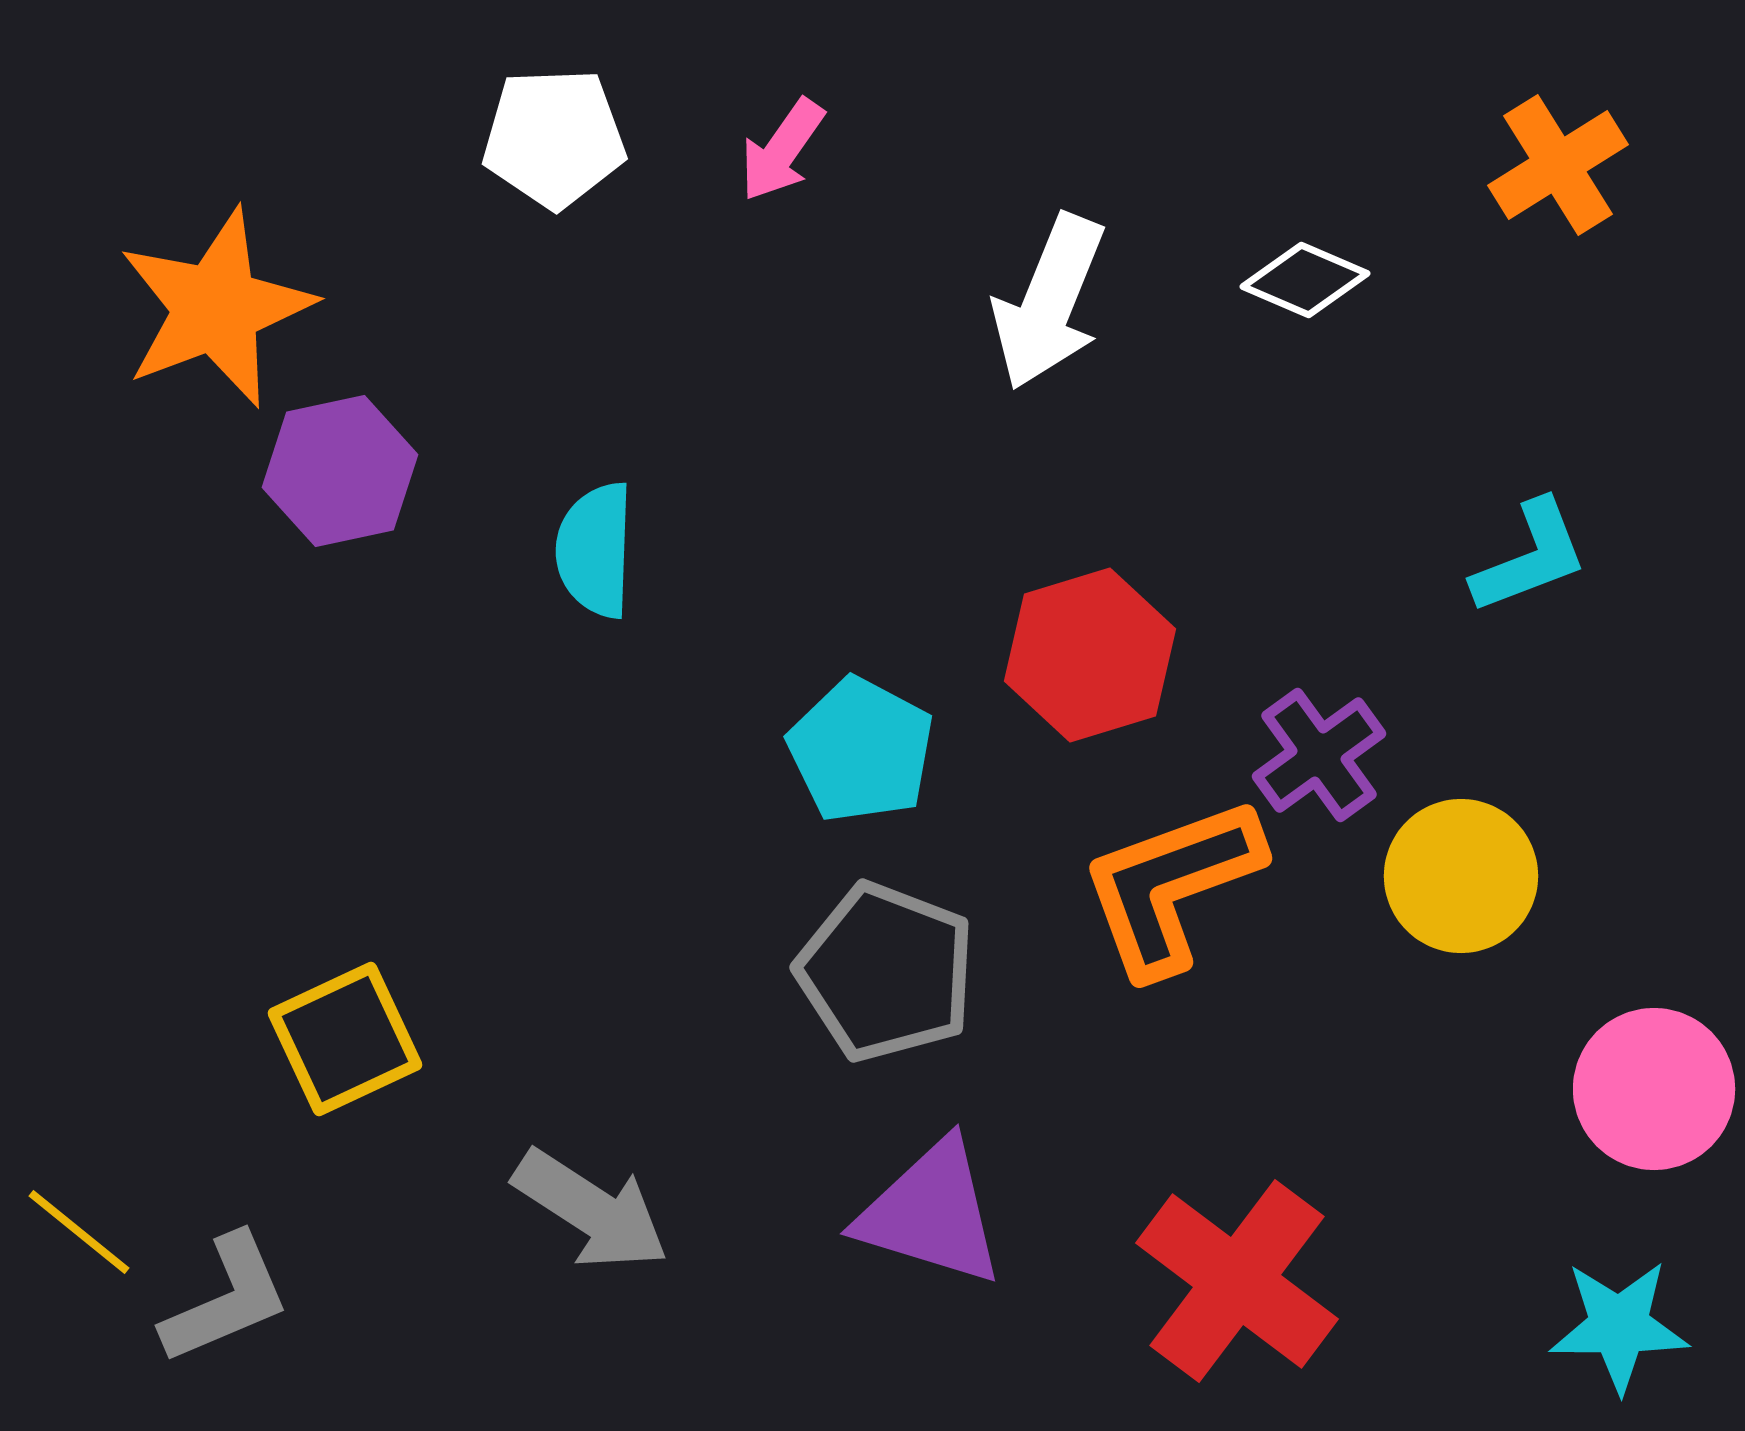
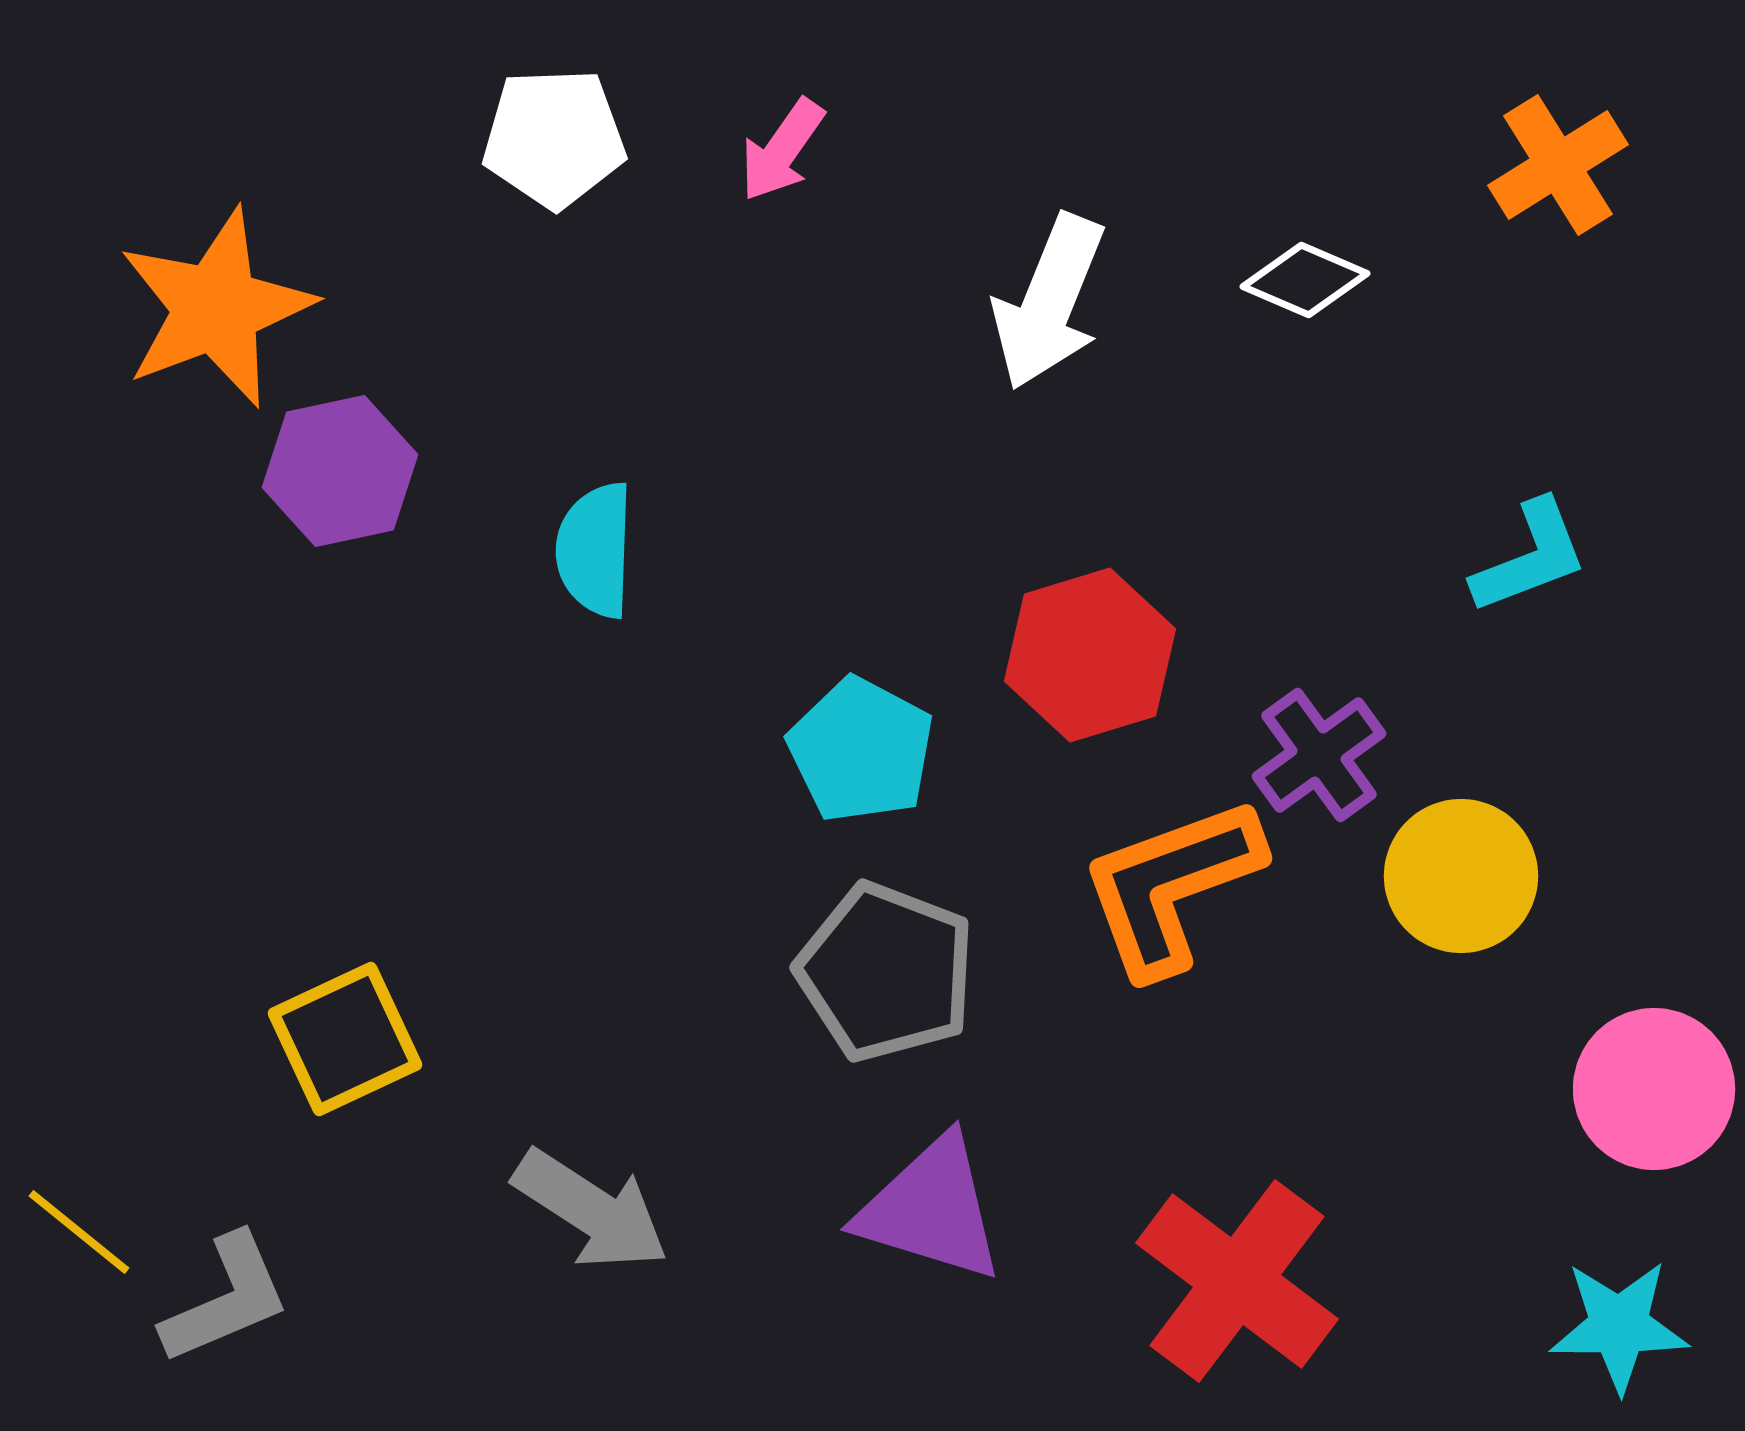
purple triangle: moved 4 px up
